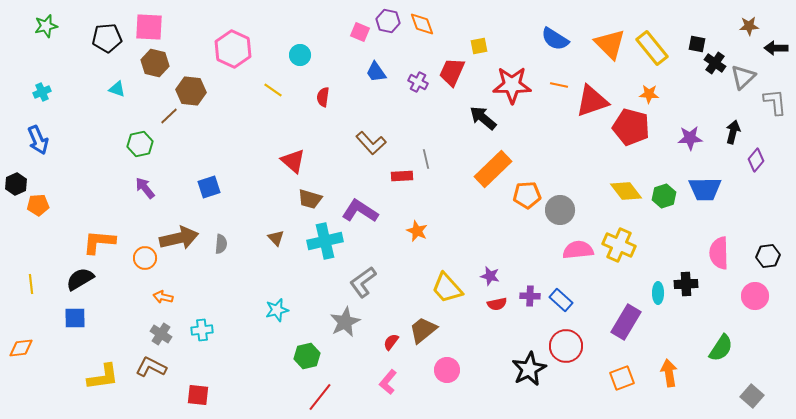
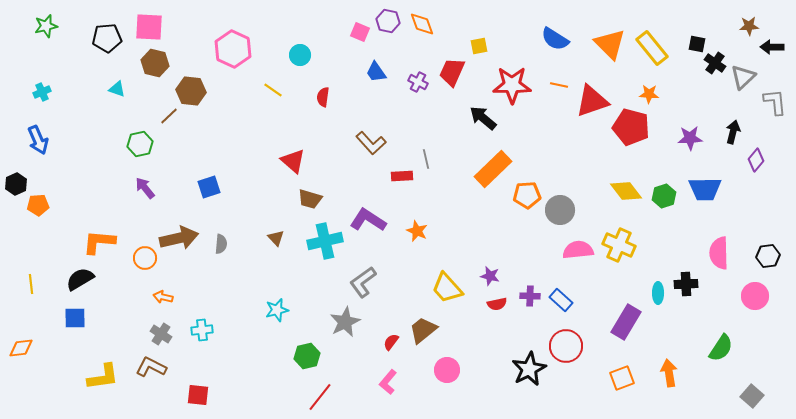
black arrow at (776, 48): moved 4 px left, 1 px up
purple L-shape at (360, 211): moved 8 px right, 9 px down
